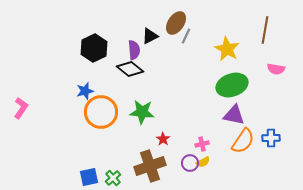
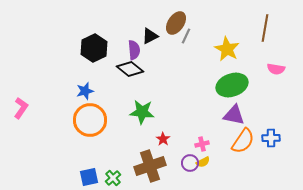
brown line: moved 2 px up
orange circle: moved 11 px left, 8 px down
